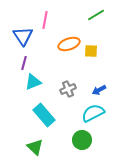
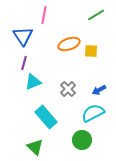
pink line: moved 1 px left, 5 px up
gray cross: rotated 21 degrees counterclockwise
cyan rectangle: moved 2 px right, 2 px down
